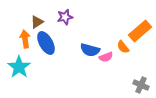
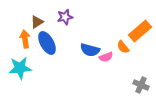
blue ellipse: moved 1 px right
cyan star: moved 1 px right, 1 px down; rotated 30 degrees clockwise
